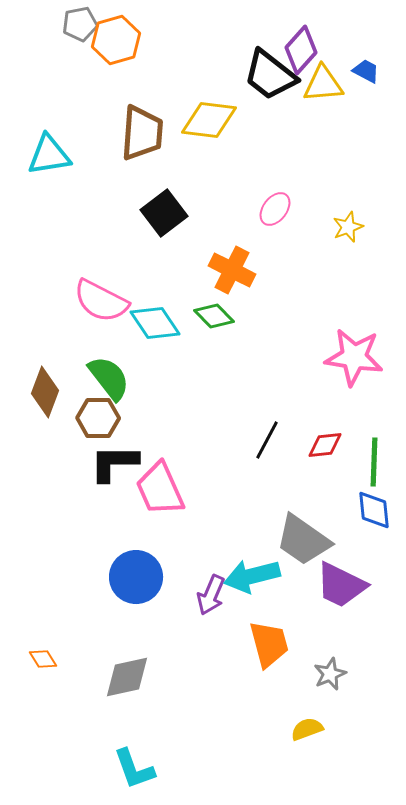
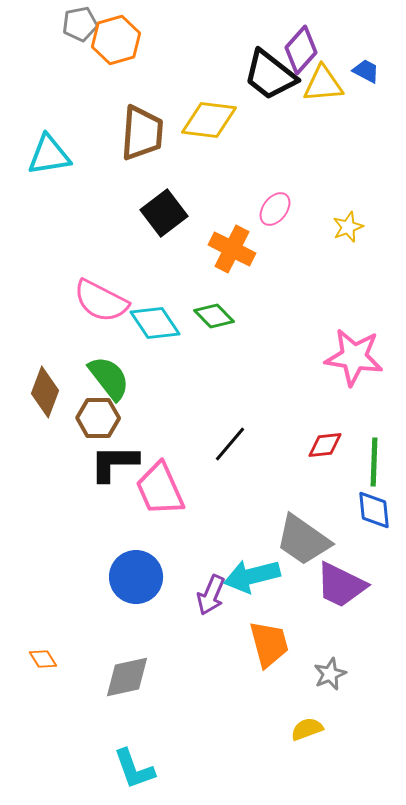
orange cross: moved 21 px up
black line: moved 37 px left, 4 px down; rotated 12 degrees clockwise
